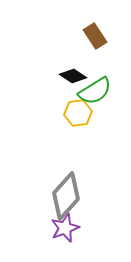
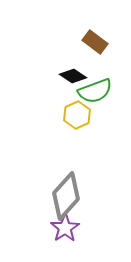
brown rectangle: moved 6 px down; rotated 20 degrees counterclockwise
green semicircle: rotated 12 degrees clockwise
yellow hexagon: moved 1 px left, 2 px down; rotated 16 degrees counterclockwise
purple star: rotated 12 degrees counterclockwise
